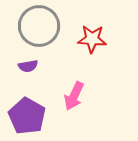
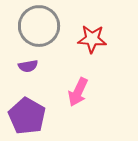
pink arrow: moved 4 px right, 4 px up
